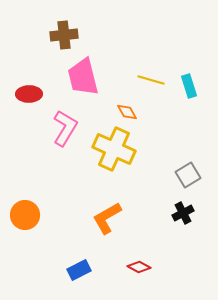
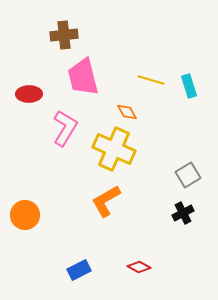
orange L-shape: moved 1 px left, 17 px up
